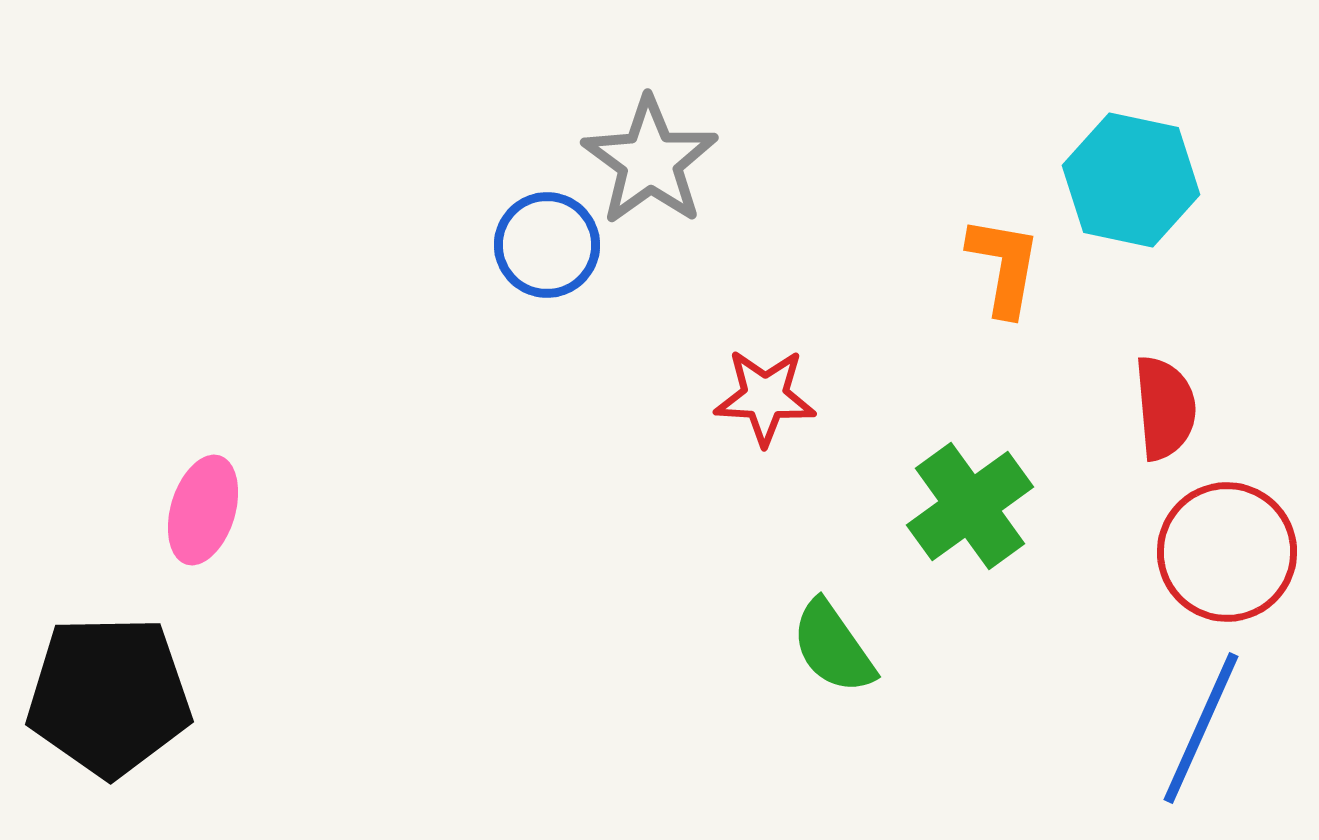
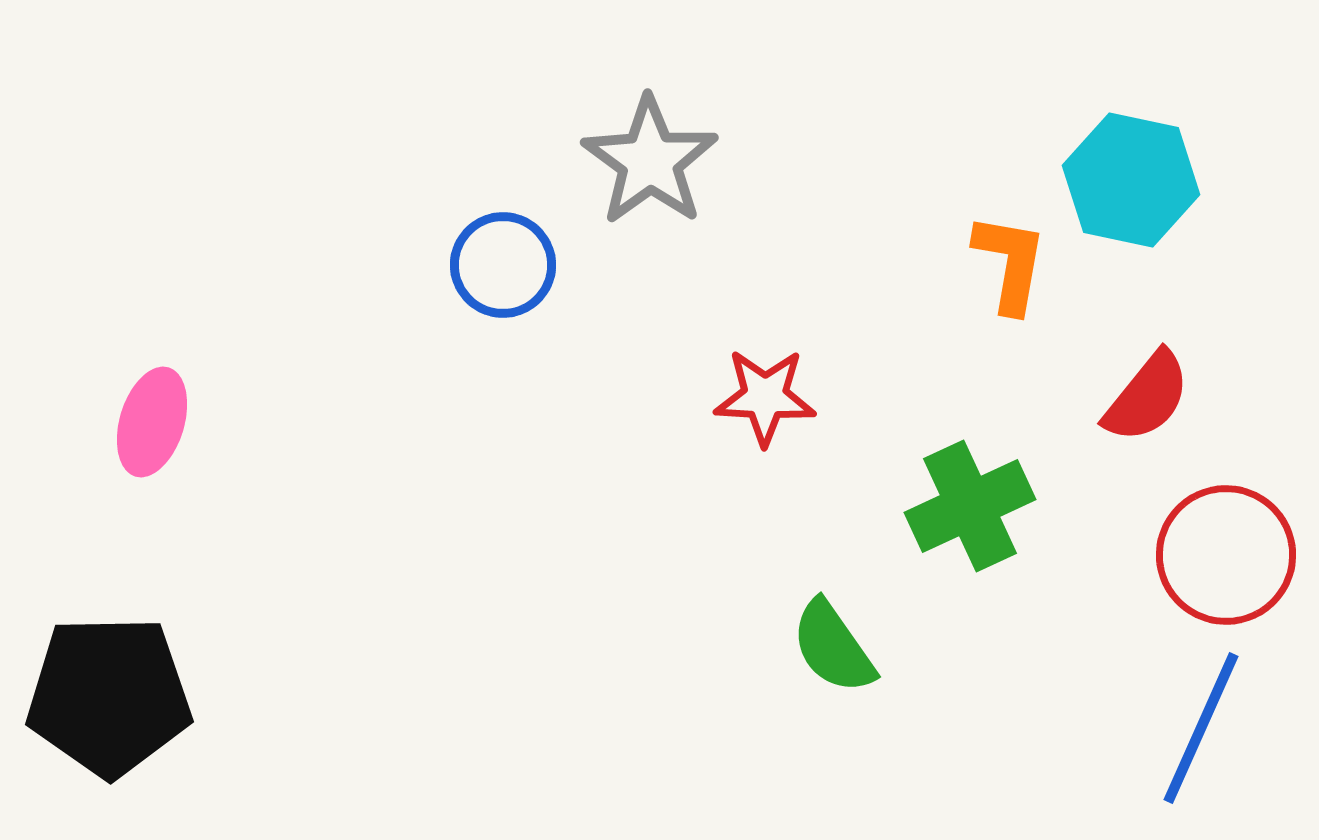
blue circle: moved 44 px left, 20 px down
orange L-shape: moved 6 px right, 3 px up
red semicircle: moved 18 px left, 11 px up; rotated 44 degrees clockwise
green cross: rotated 11 degrees clockwise
pink ellipse: moved 51 px left, 88 px up
red circle: moved 1 px left, 3 px down
